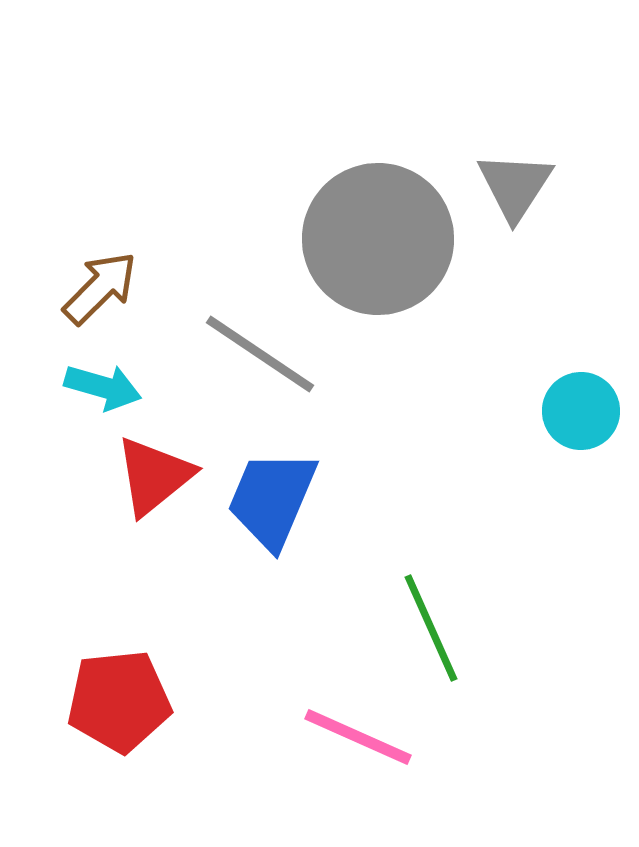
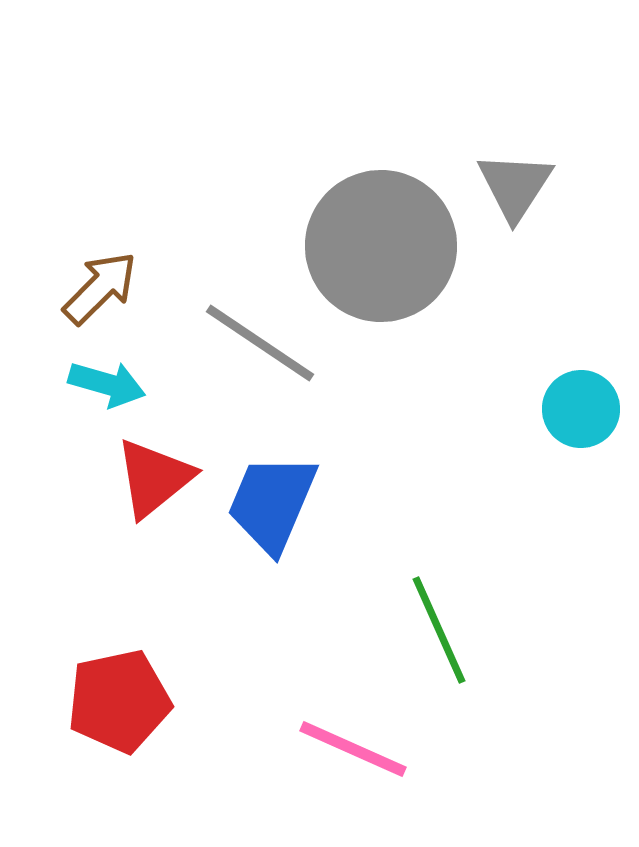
gray circle: moved 3 px right, 7 px down
gray line: moved 11 px up
cyan arrow: moved 4 px right, 3 px up
cyan circle: moved 2 px up
red triangle: moved 2 px down
blue trapezoid: moved 4 px down
green line: moved 8 px right, 2 px down
red pentagon: rotated 6 degrees counterclockwise
pink line: moved 5 px left, 12 px down
